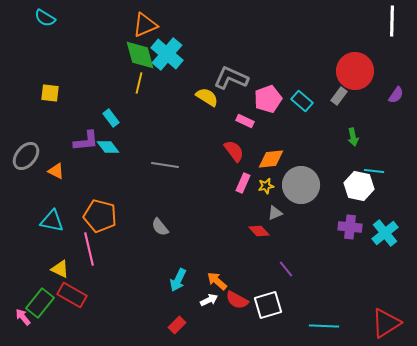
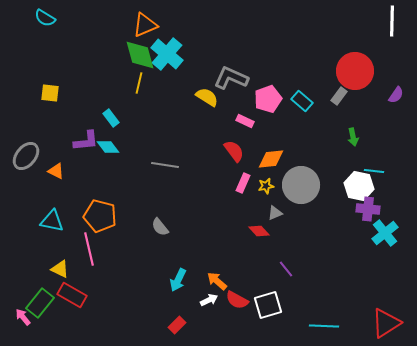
purple cross at (350, 227): moved 18 px right, 18 px up
